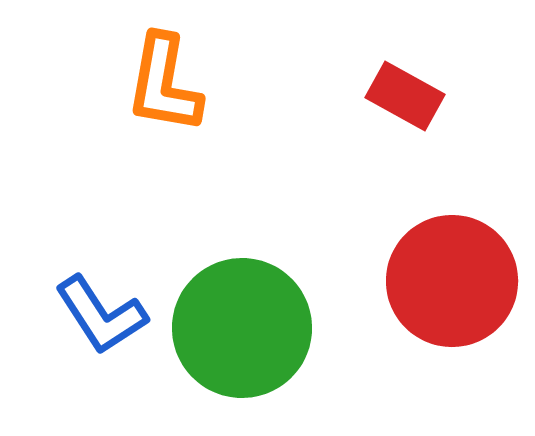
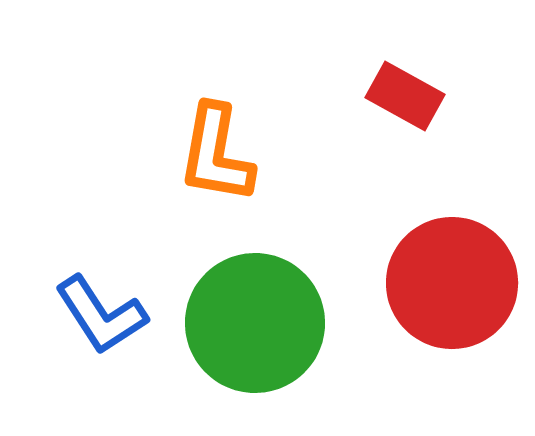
orange L-shape: moved 52 px right, 70 px down
red circle: moved 2 px down
green circle: moved 13 px right, 5 px up
